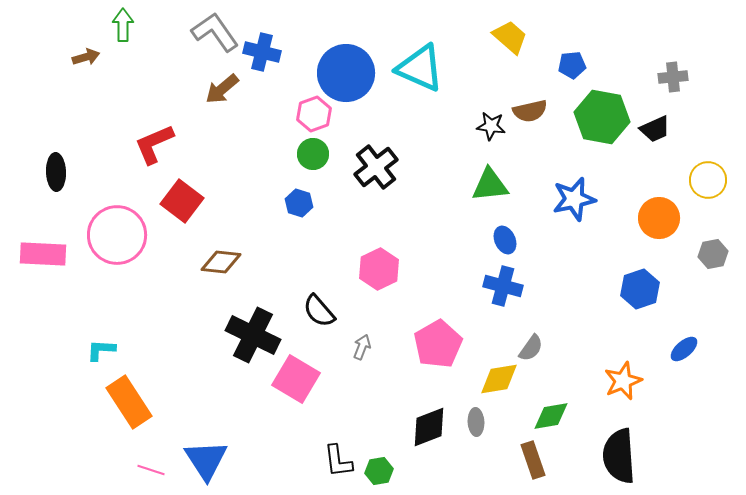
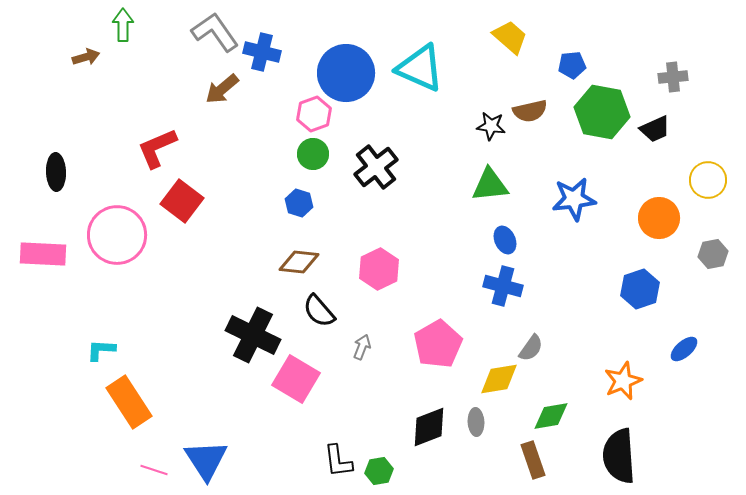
green hexagon at (602, 117): moved 5 px up
red L-shape at (154, 144): moved 3 px right, 4 px down
blue star at (574, 199): rotated 6 degrees clockwise
brown diamond at (221, 262): moved 78 px right
pink line at (151, 470): moved 3 px right
